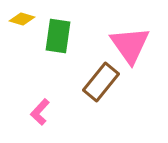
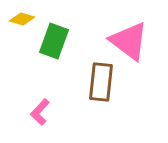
green rectangle: moved 4 px left, 5 px down; rotated 12 degrees clockwise
pink triangle: moved 1 px left, 4 px up; rotated 18 degrees counterclockwise
brown rectangle: rotated 33 degrees counterclockwise
